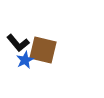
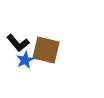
brown square: moved 3 px right
